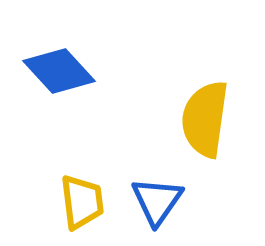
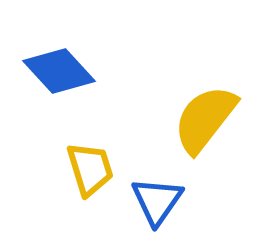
yellow semicircle: rotated 30 degrees clockwise
yellow trapezoid: moved 8 px right, 33 px up; rotated 10 degrees counterclockwise
